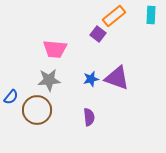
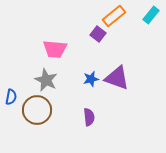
cyan rectangle: rotated 36 degrees clockwise
gray star: moved 3 px left; rotated 30 degrees clockwise
blue semicircle: rotated 28 degrees counterclockwise
